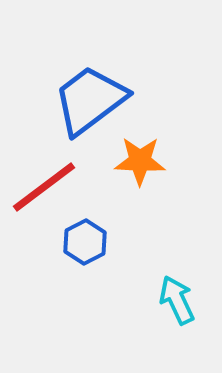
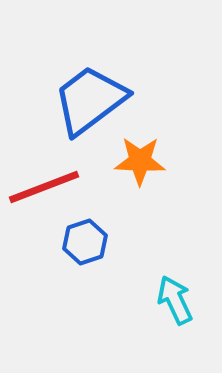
red line: rotated 16 degrees clockwise
blue hexagon: rotated 9 degrees clockwise
cyan arrow: moved 2 px left
